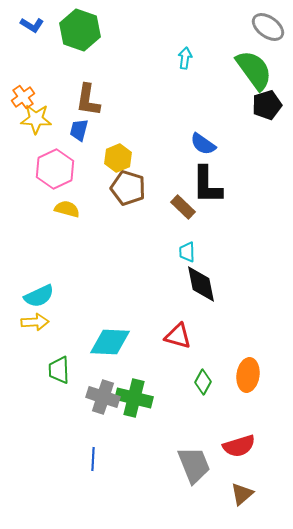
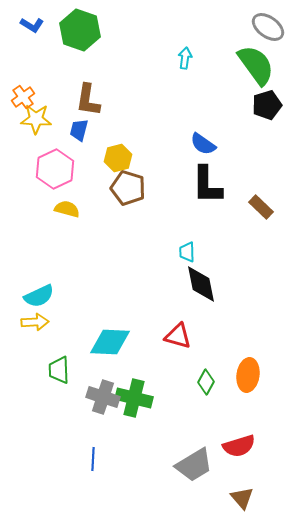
green semicircle: moved 2 px right, 5 px up
yellow hexagon: rotated 8 degrees clockwise
brown rectangle: moved 78 px right
green diamond: moved 3 px right
gray trapezoid: rotated 81 degrees clockwise
brown triangle: moved 4 px down; rotated 30 degrees counterclockwise
